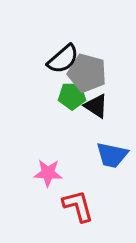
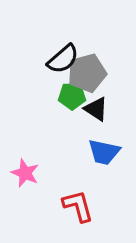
gray pentagon: rotated 30 degrees counterclockwise
black triangle: moved 3 px down
blue trapezoid: moved 8 px left, 3 px up
pink star: moved 23 px left; rotated 20 degrees clockwise
